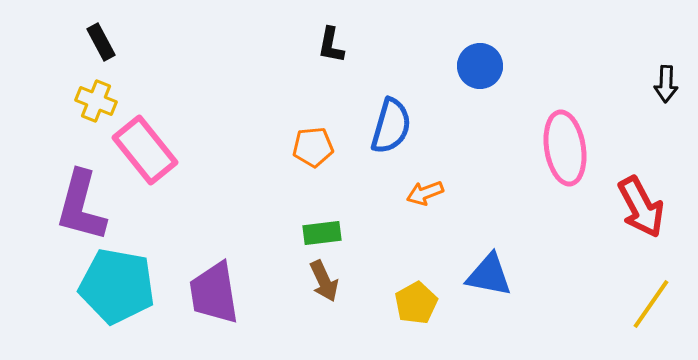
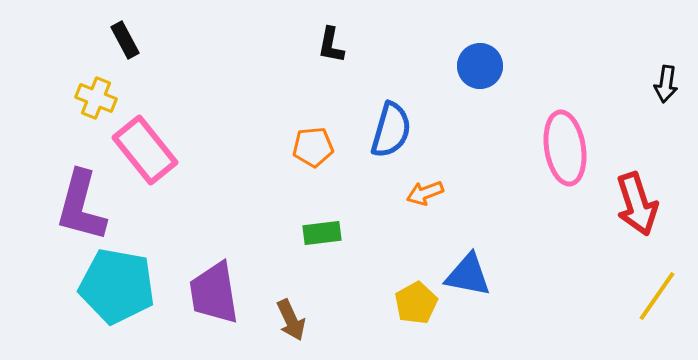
black rectangle: moved 24 px right, 2 px up
black arrow: rotated 6 degrees clockwise
yellow cross: moved 3 px up
blue semicircle: moved 4 px down
red arrow: moved 4 px left, 3 px up; rotated 10 degrees clockwise
blue triangle: moved 21 px left
brown arrow: moved 33 px left, 39 px down
yellow line: moved 6 px right, 8 px up
